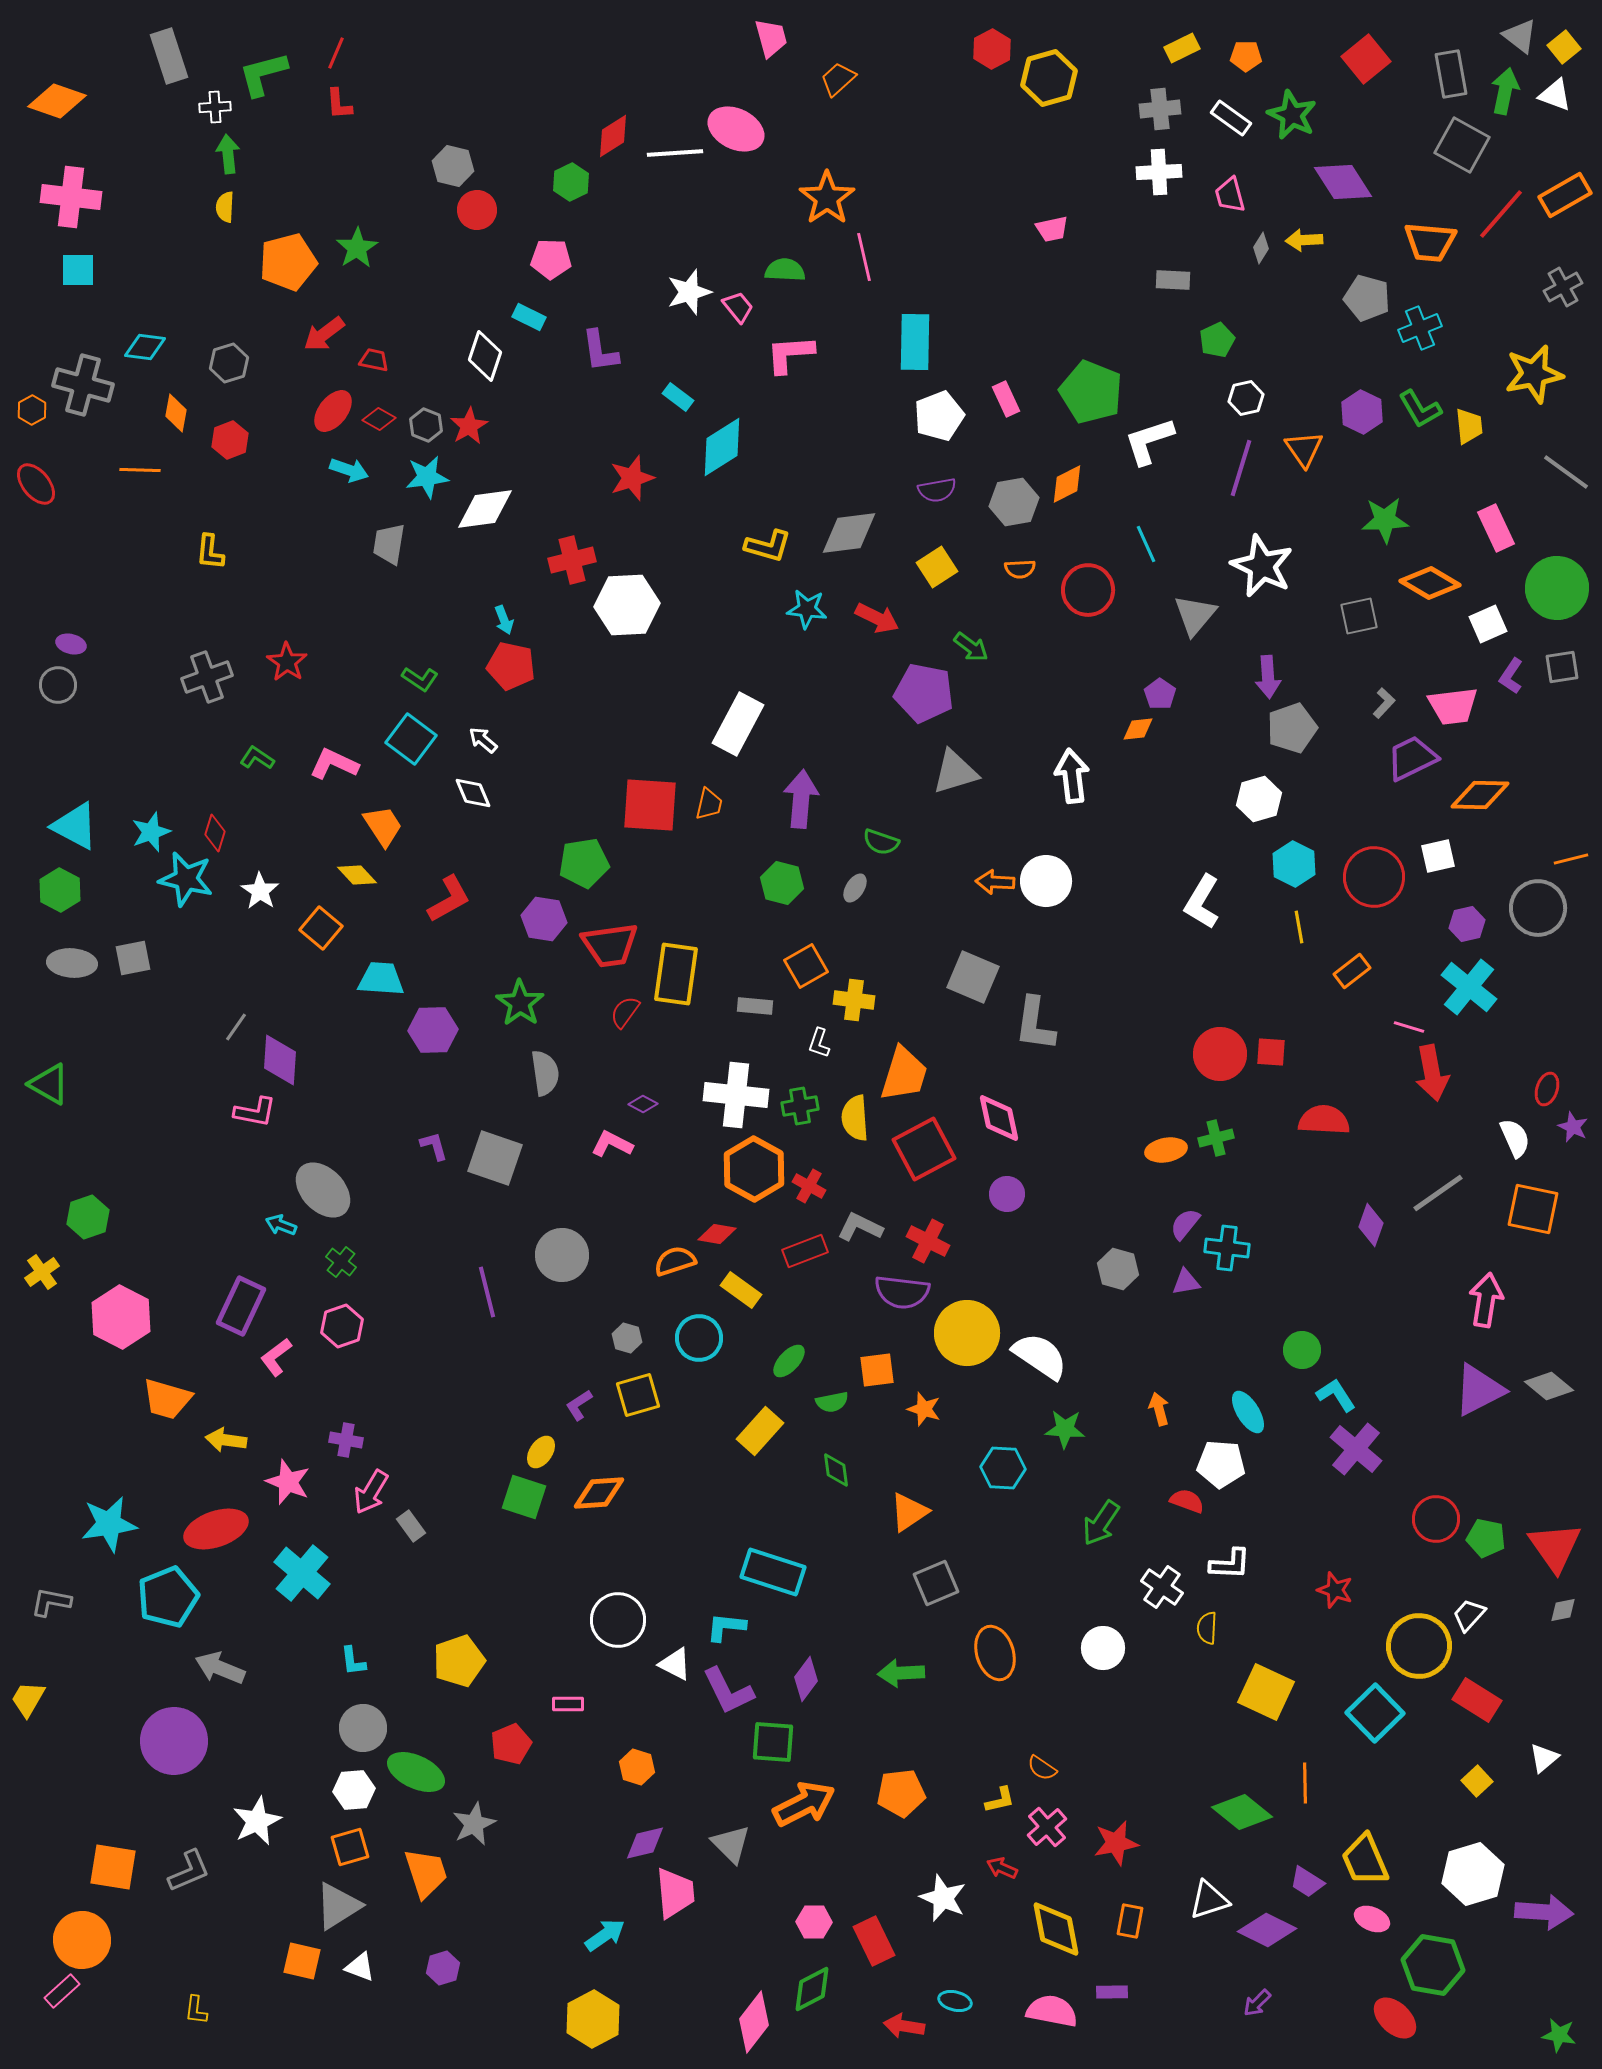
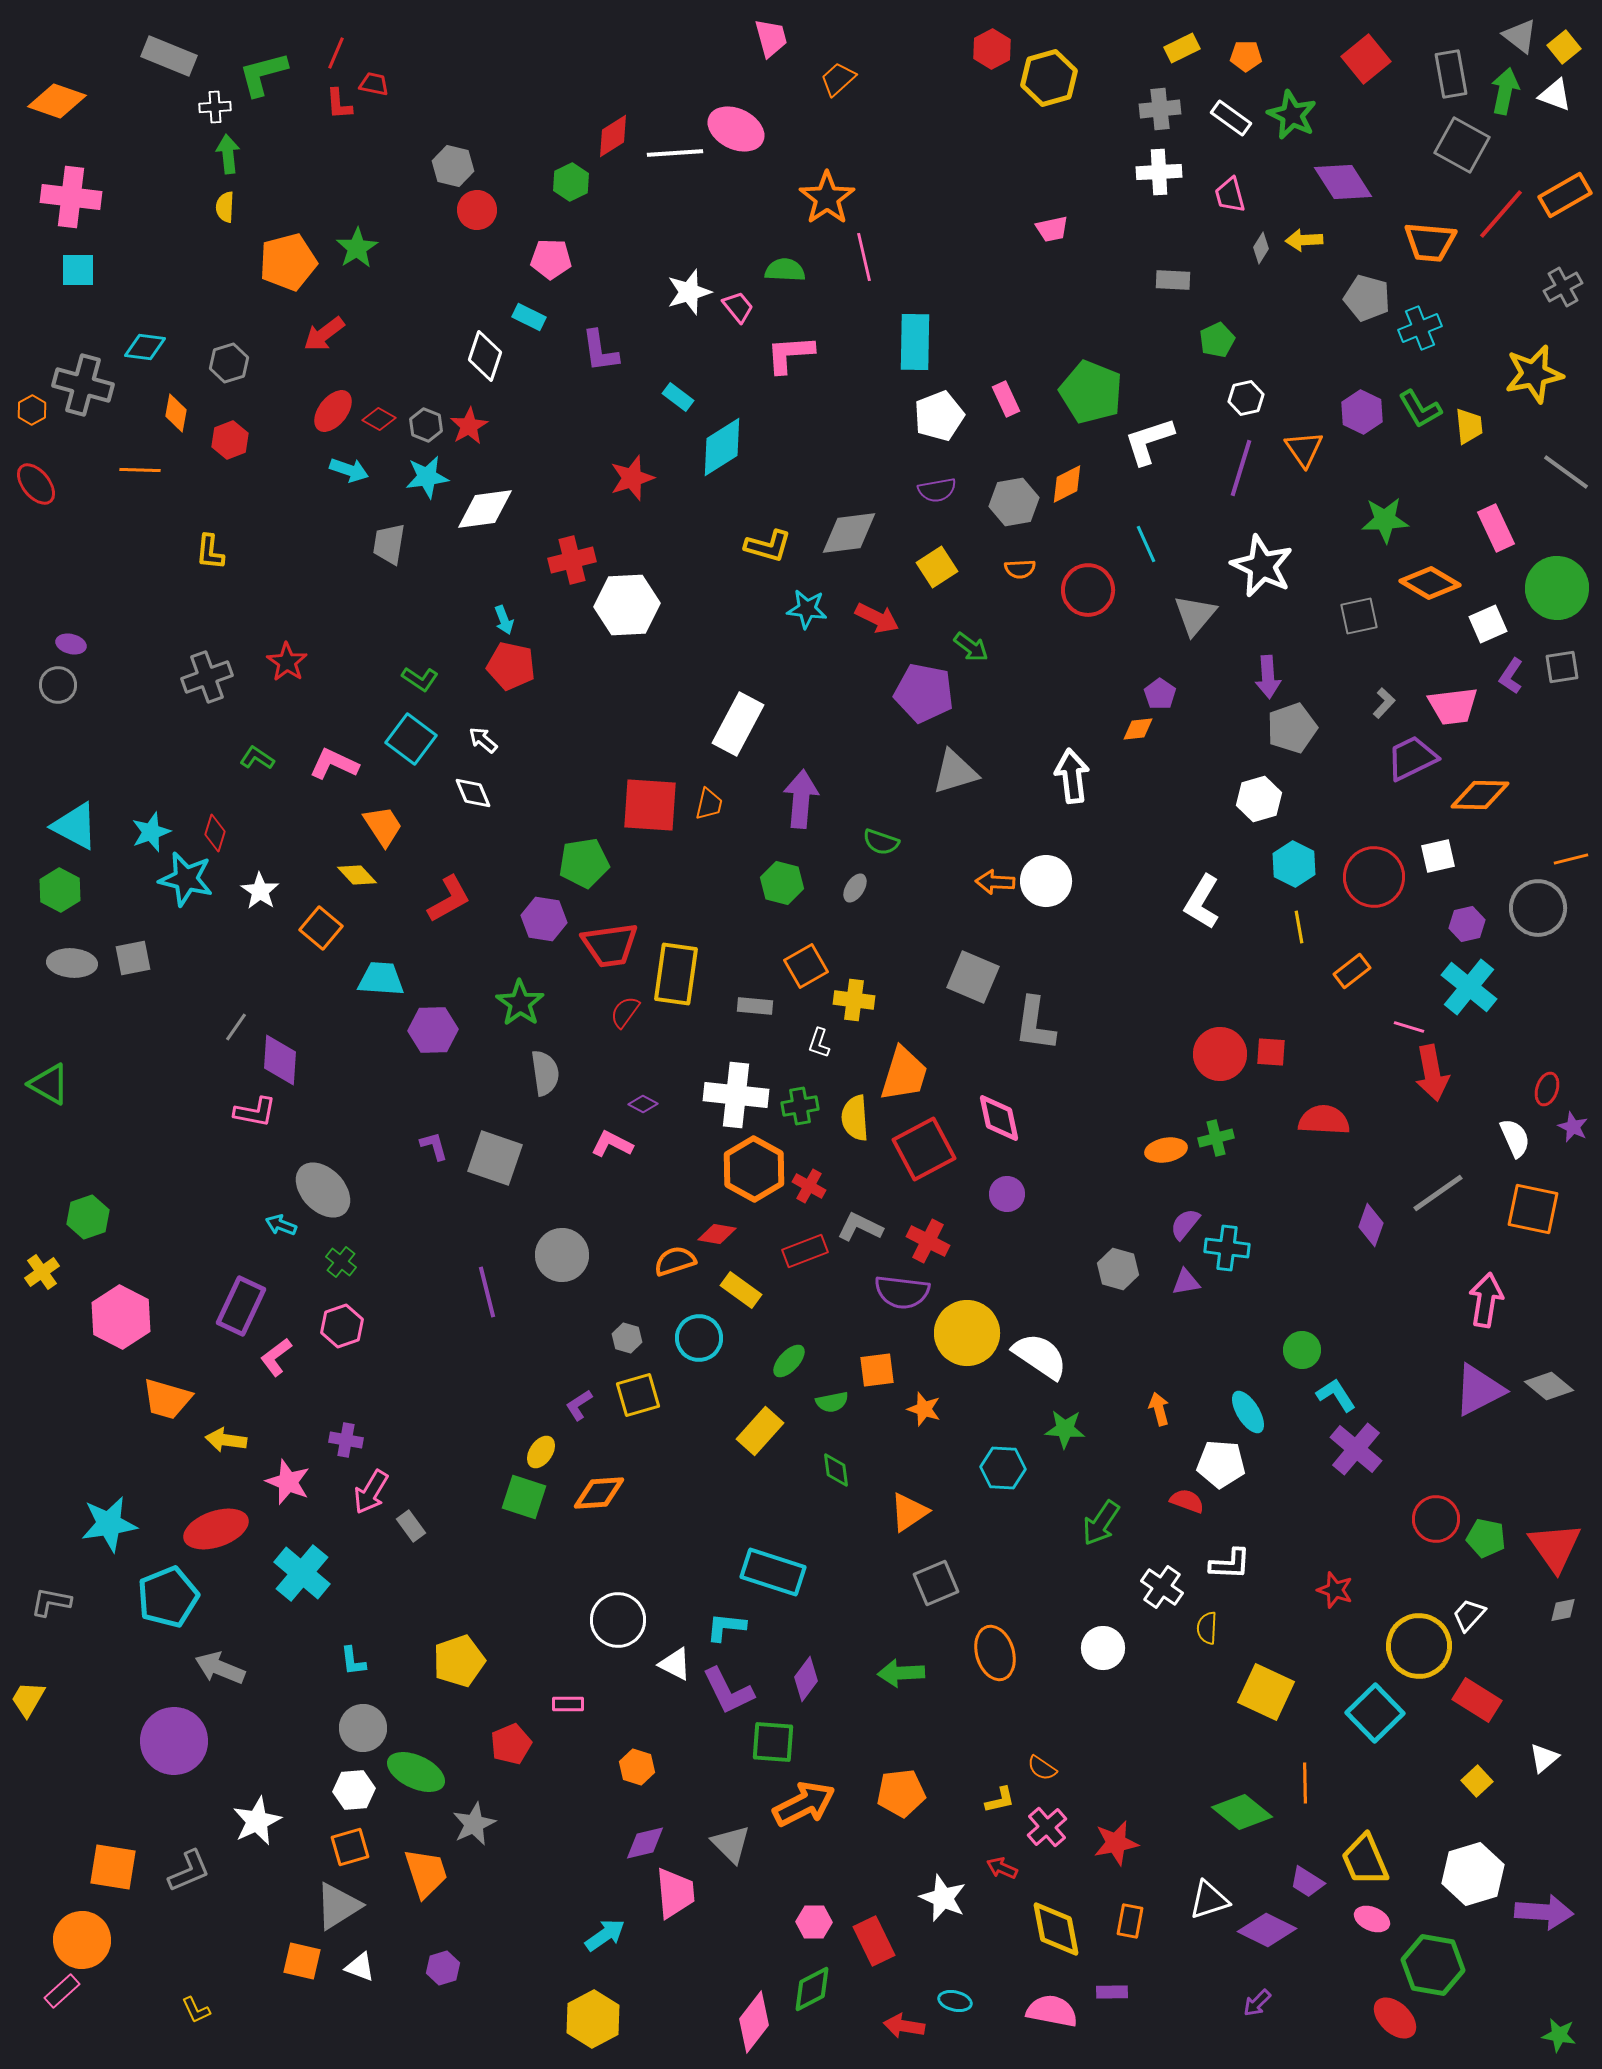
gray rectangle at (169, 56): rotated 50 degrees counterclockwise
red trapezoid at (374, 360): moved 276 px up
yellow L-shape at (196, 2010): rotated 32 degrees counterclockwise
